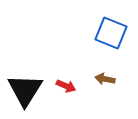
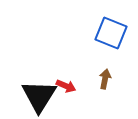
brown arrow: rotated 90 degrees clockwise
black triangle: moved 14 px right, 6 px down
